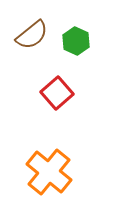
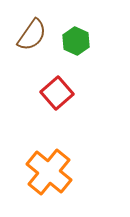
brown semicircle: rotated 16 degrees counterclockwise
